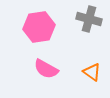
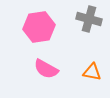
orange triangle: rotated 24 degrees counterclockwise
